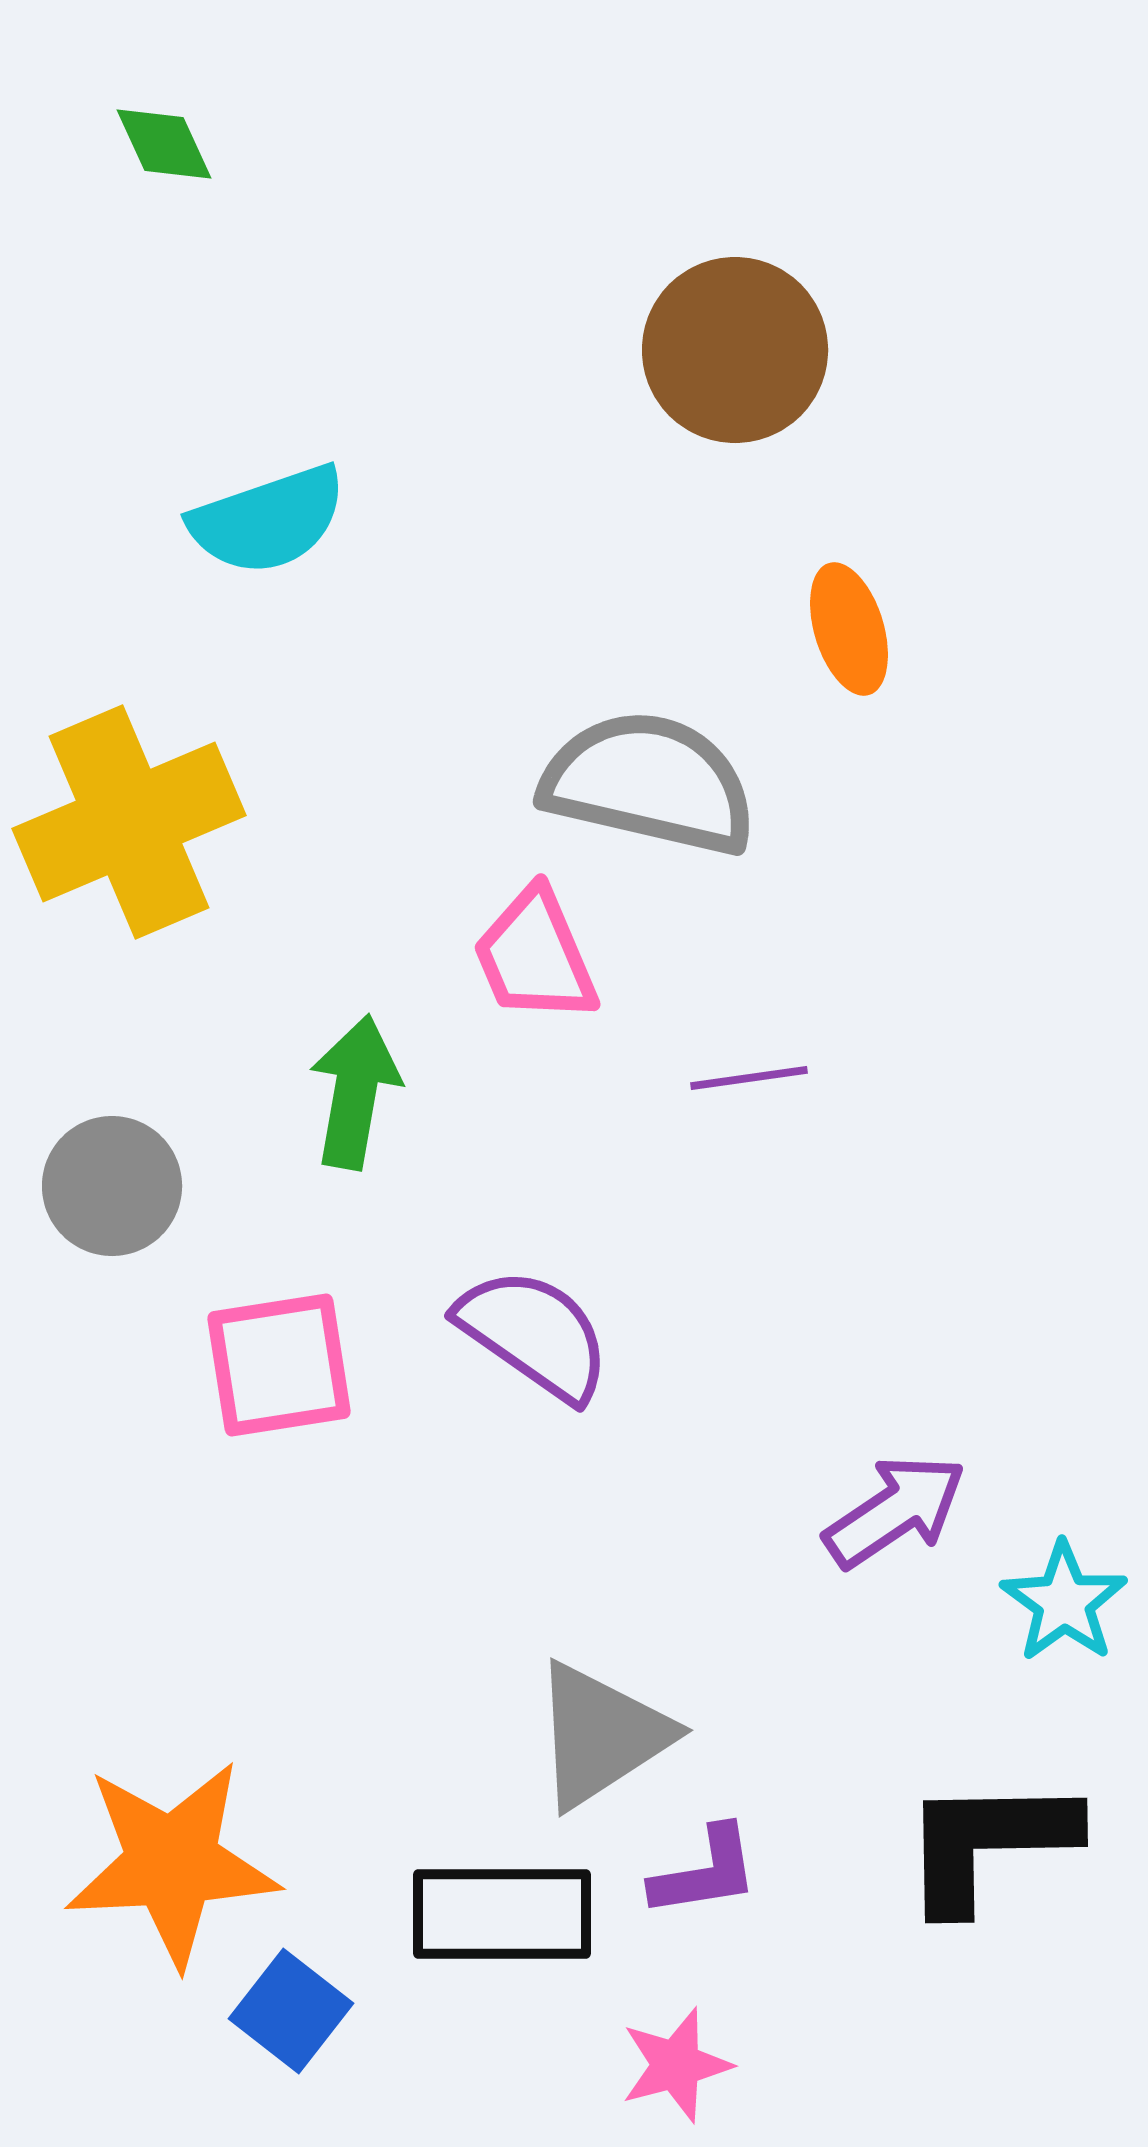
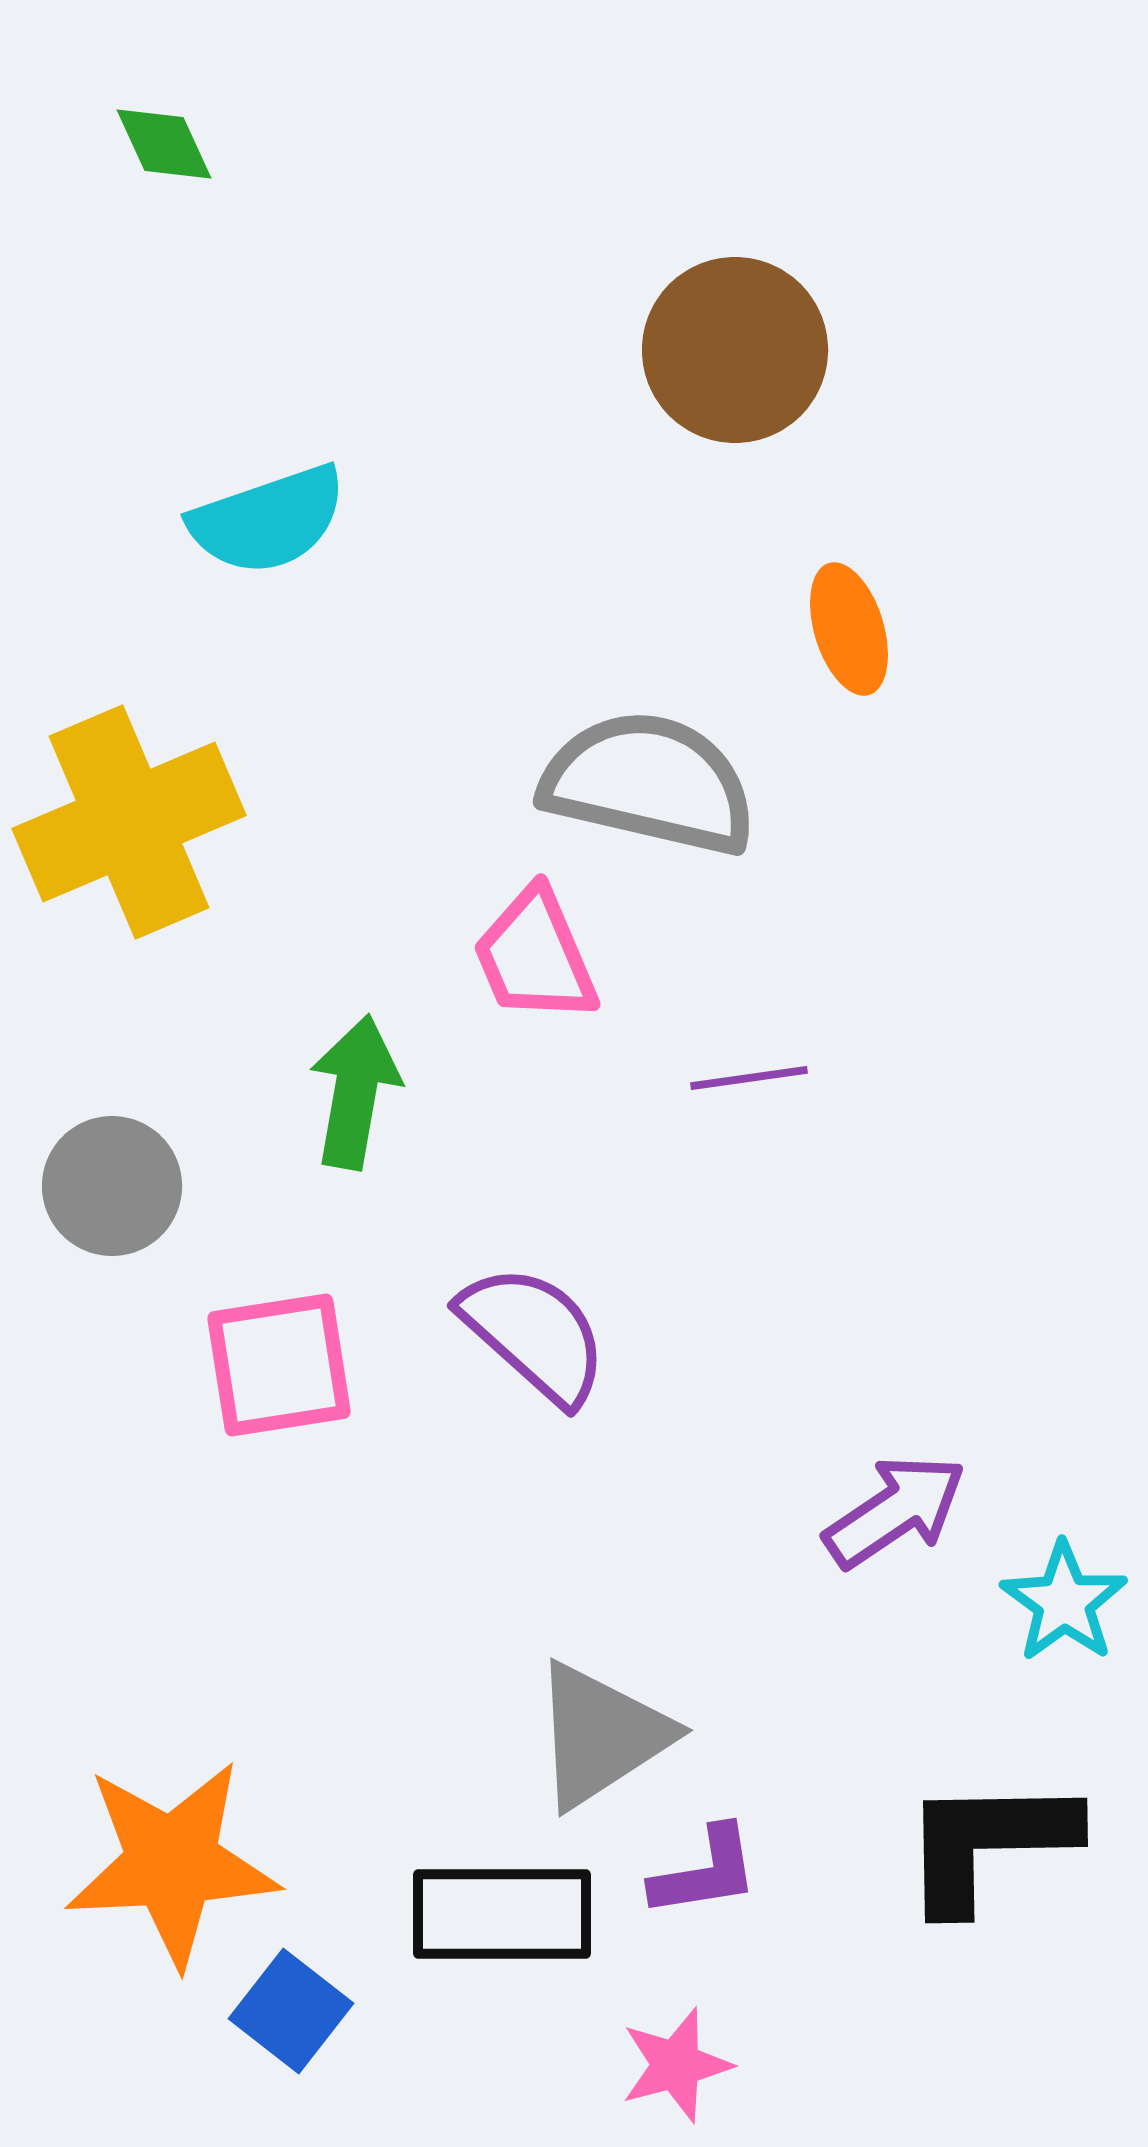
purple semicircle: rotated 7 degrees clockwise
